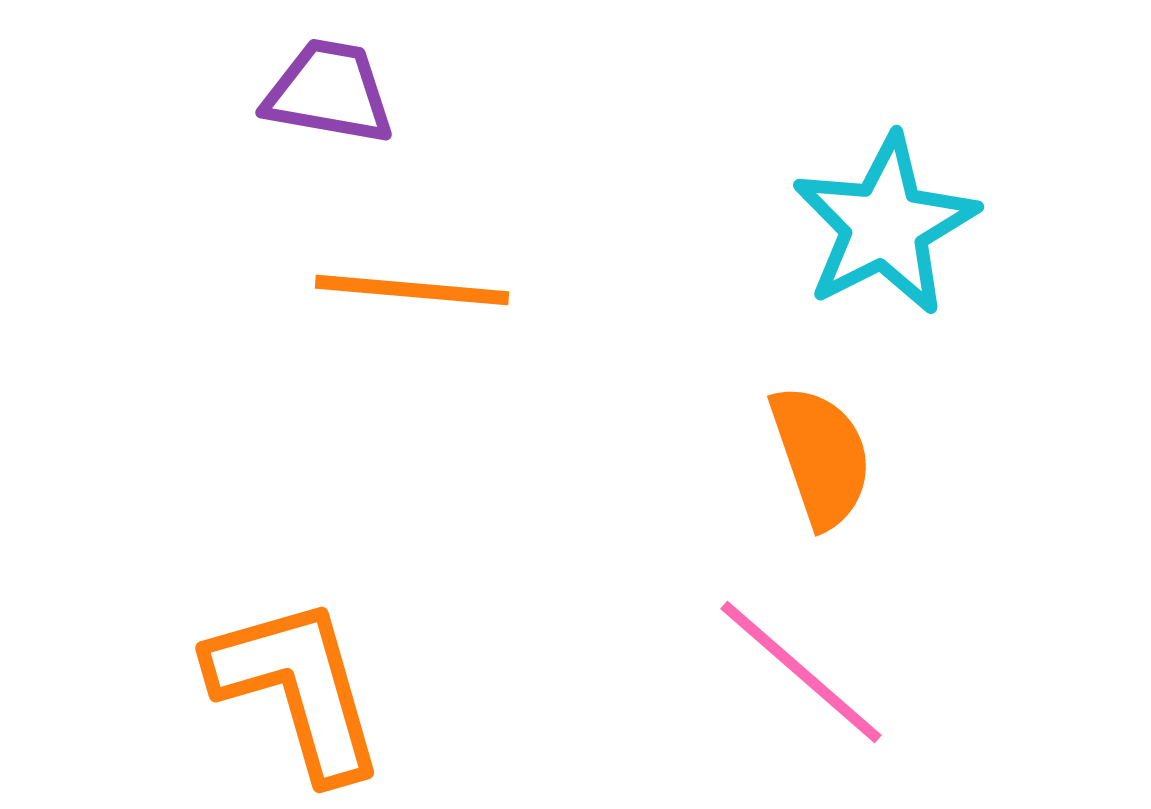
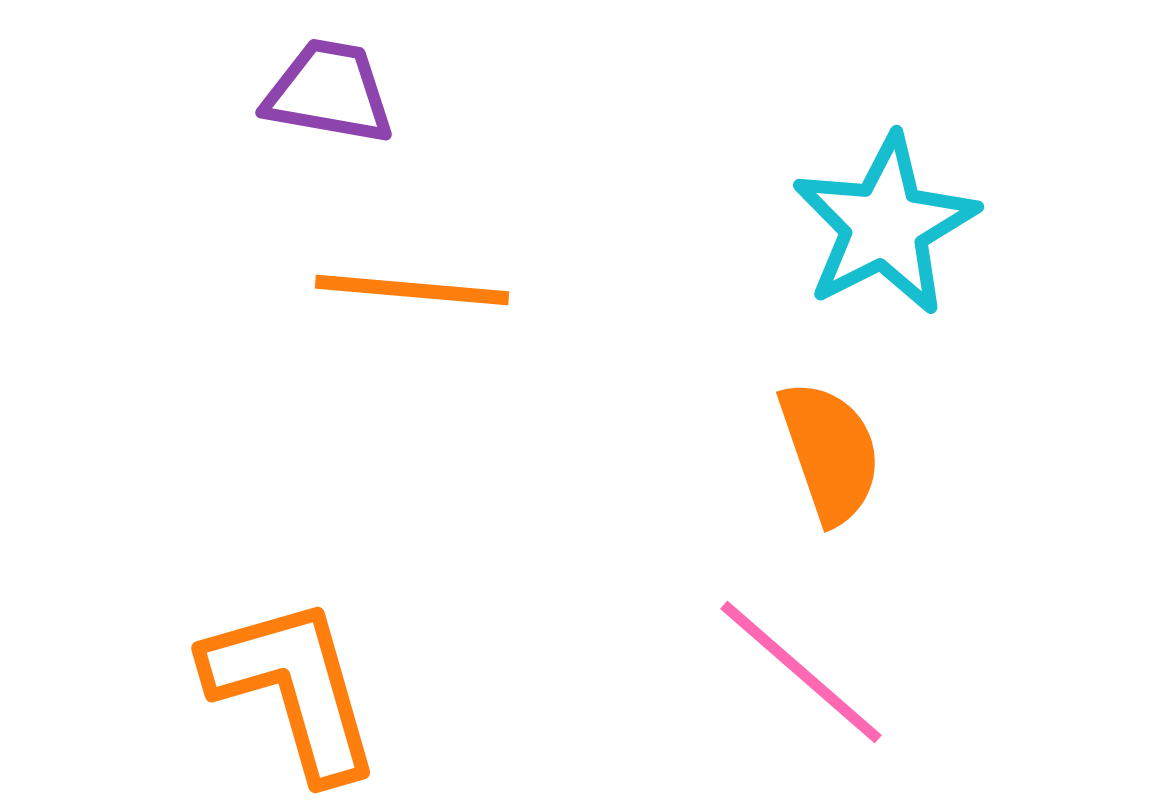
orange semicircle: moved 9 px right, 4 px up
orange L-shape: moved 4 px left
